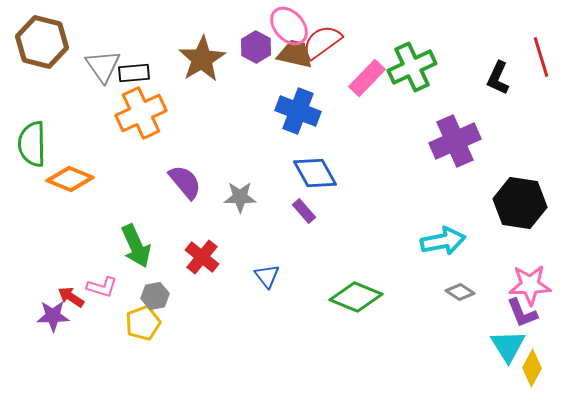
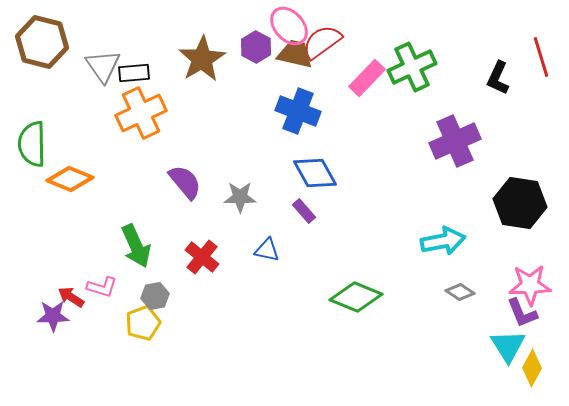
blue triangle: moved 26 px up; rotated 40 degrees counterclockwise
